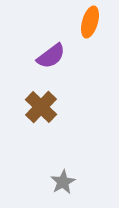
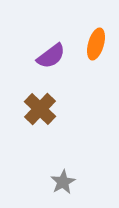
orange ellipse: moved 6 px right, 22 px down
brown cross: moved 1 px left, 2 px down
